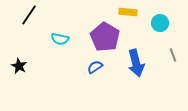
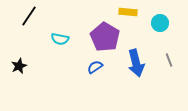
black line: moved 1 px down
gray line: moved 4 px left, 5 px down
black star: rotated 21 degrees clockwise
